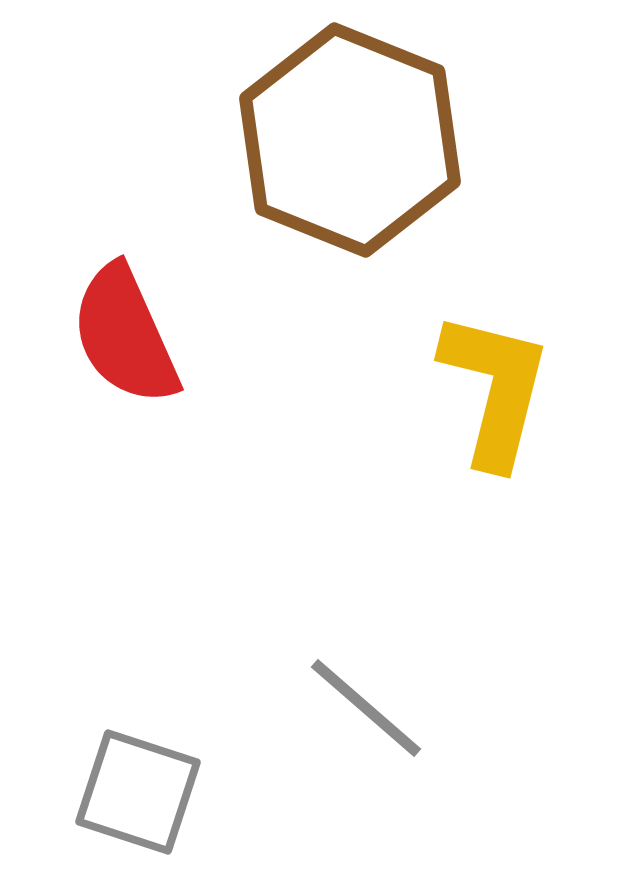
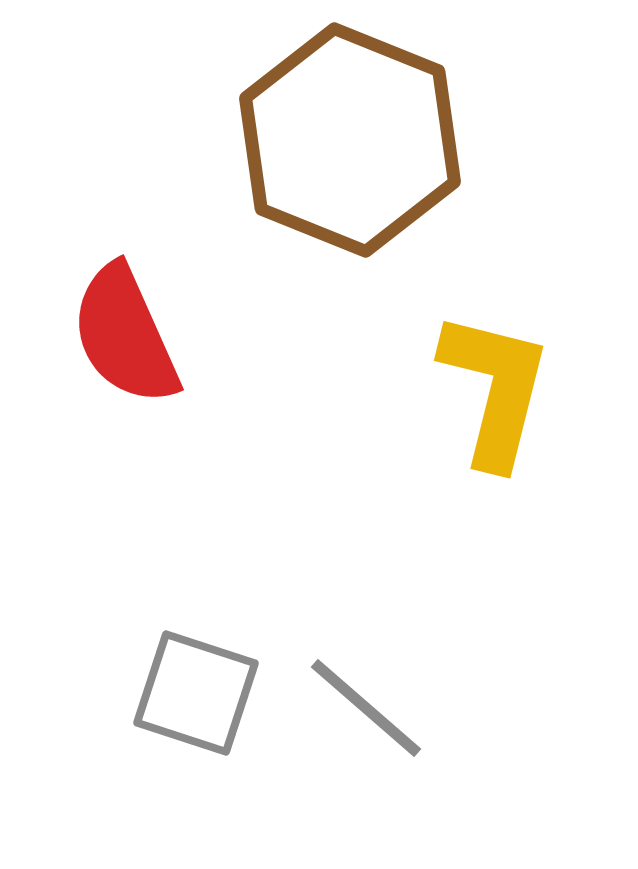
gray square: moved 58 px right, 99 px up
